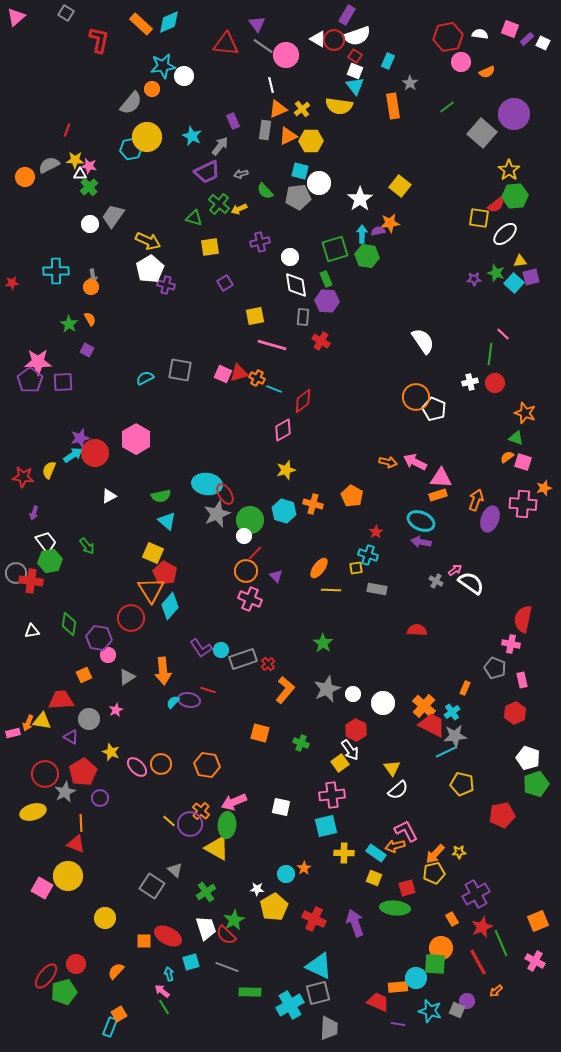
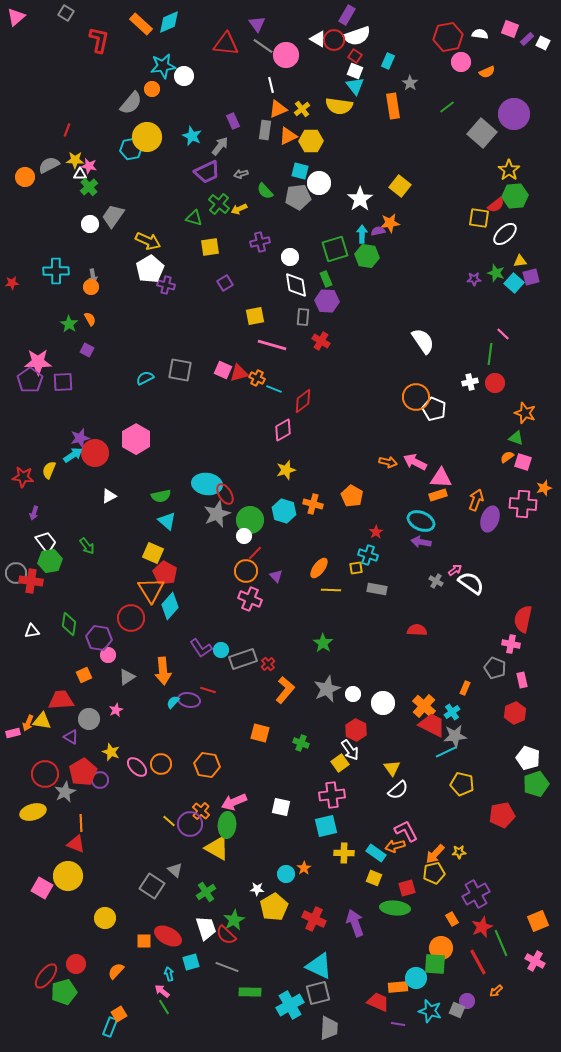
pink square at (223, 374): moved 4 px up
purple circle at (100, 798): moved 18 px up
